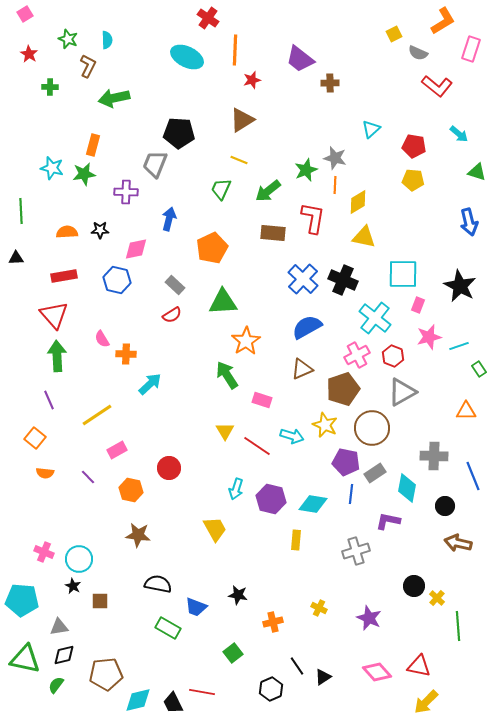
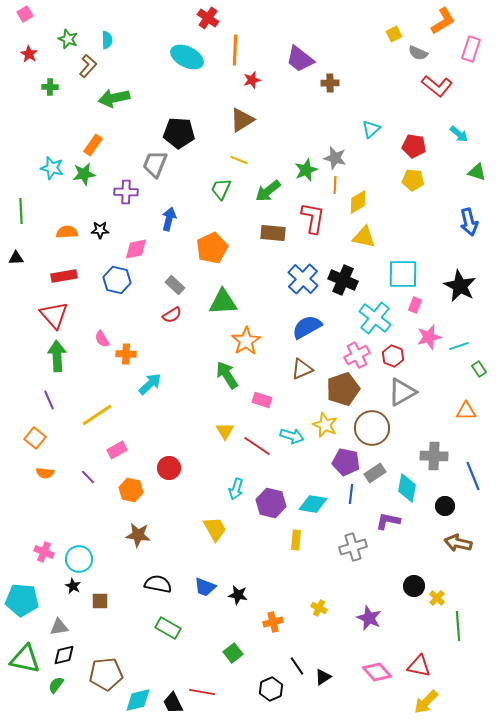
brown L-shape at (88, 66): rotated 15 degrees clockwise
orange rectangle at (93, 145): rotated 20 degrees clockwise
pink rectangle at (418, 305): moved 3 px left
purple hexagon at (271, 499): moved 4 px down
gray cross at (356, 551): moved 3 px left, 4 px up
blue trapezoid at (196, 607): moved 9 px right, 20 px up
